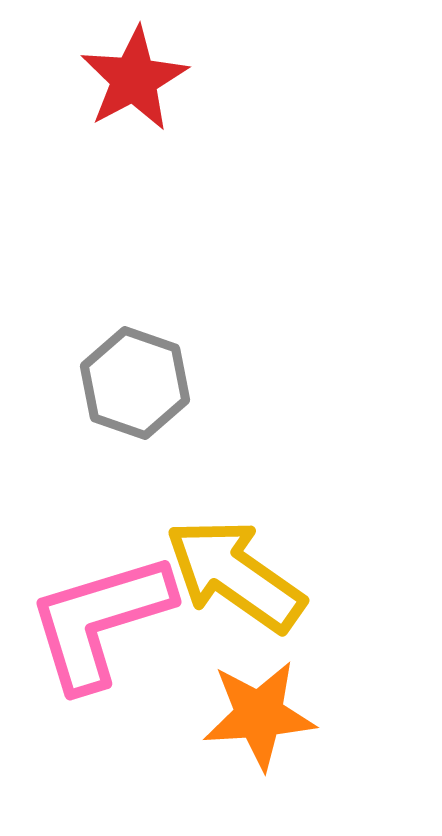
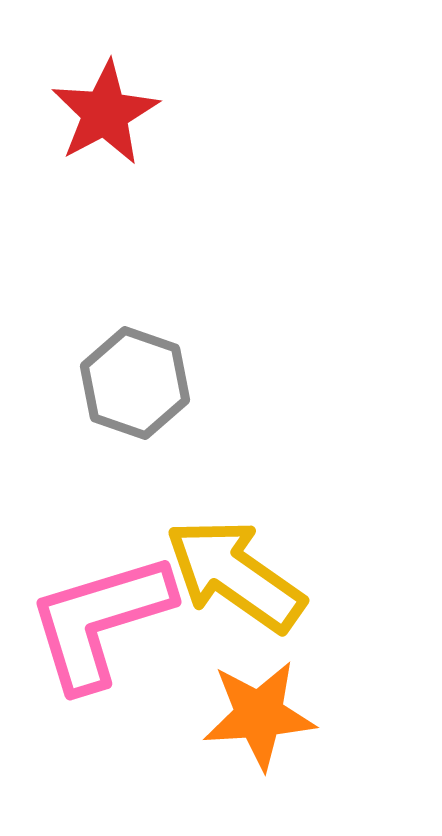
red star: moved 29 px left, 34 px down
